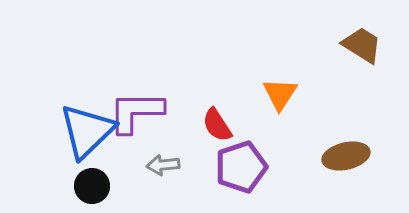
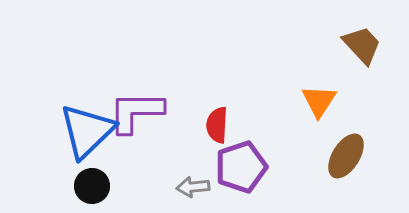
brown trapezoid: rotated 15 degrees clockwise
orange triangle: moved 39 px right, 7 px down
red semicircle: rotated 36 degrees clockwise
brown ellipse: rotated 45 degrees counterclockwise
gray arrow: moved 30 px right, 22 px down
